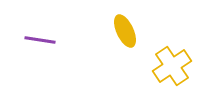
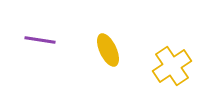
yellow ellipse: moved 17 px left, 19 px down
